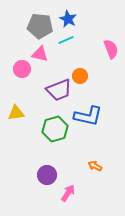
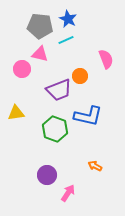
pink semicircle: moved 5 px left, 10 px down
green hexagon: rotated 25 degrees counterclockwise
